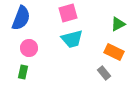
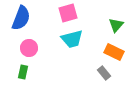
green triangle: moved 2 px left, 1 px down; rotated 21 degrees counterclockwise
